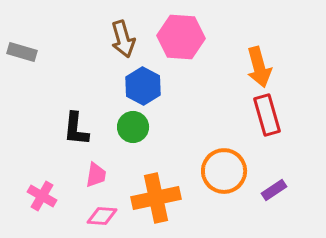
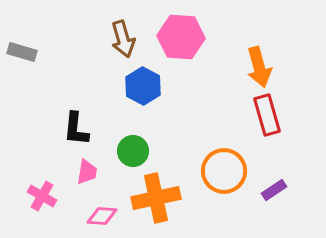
green circle: moved 24 px down
pink trapezoid: moved 9 px left, 3 px up
